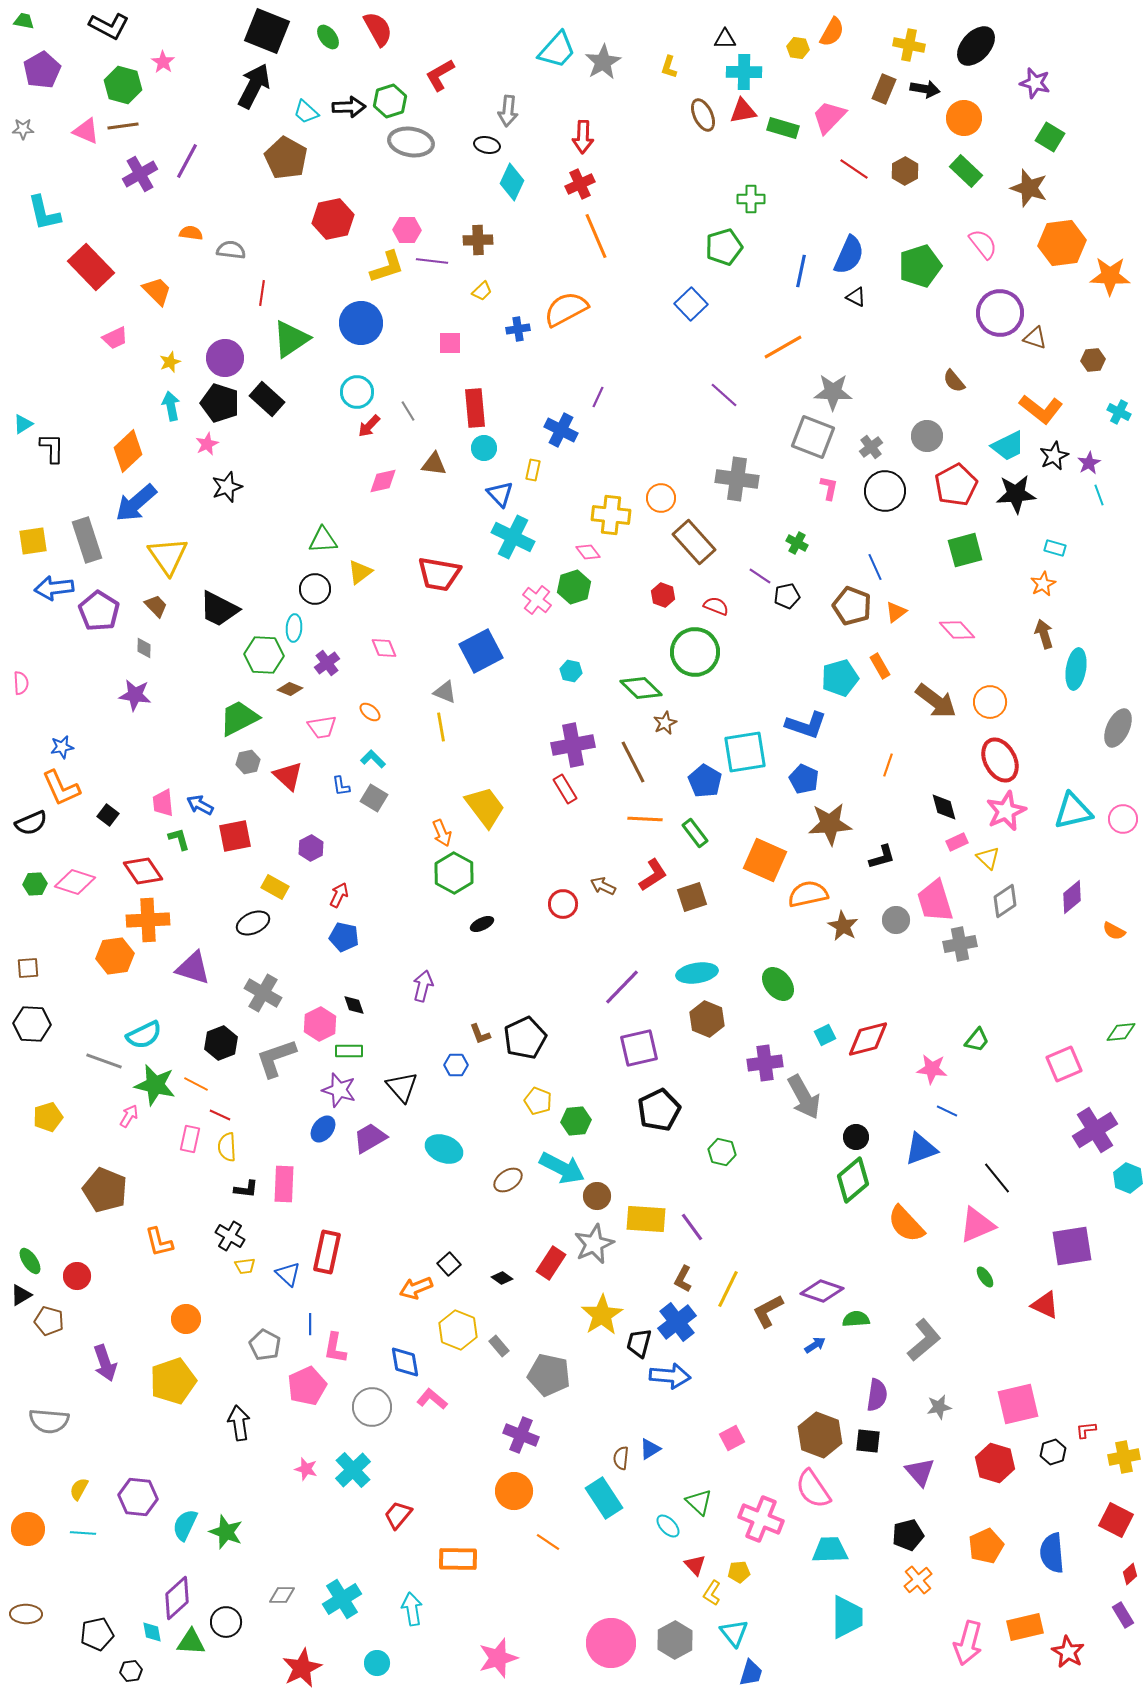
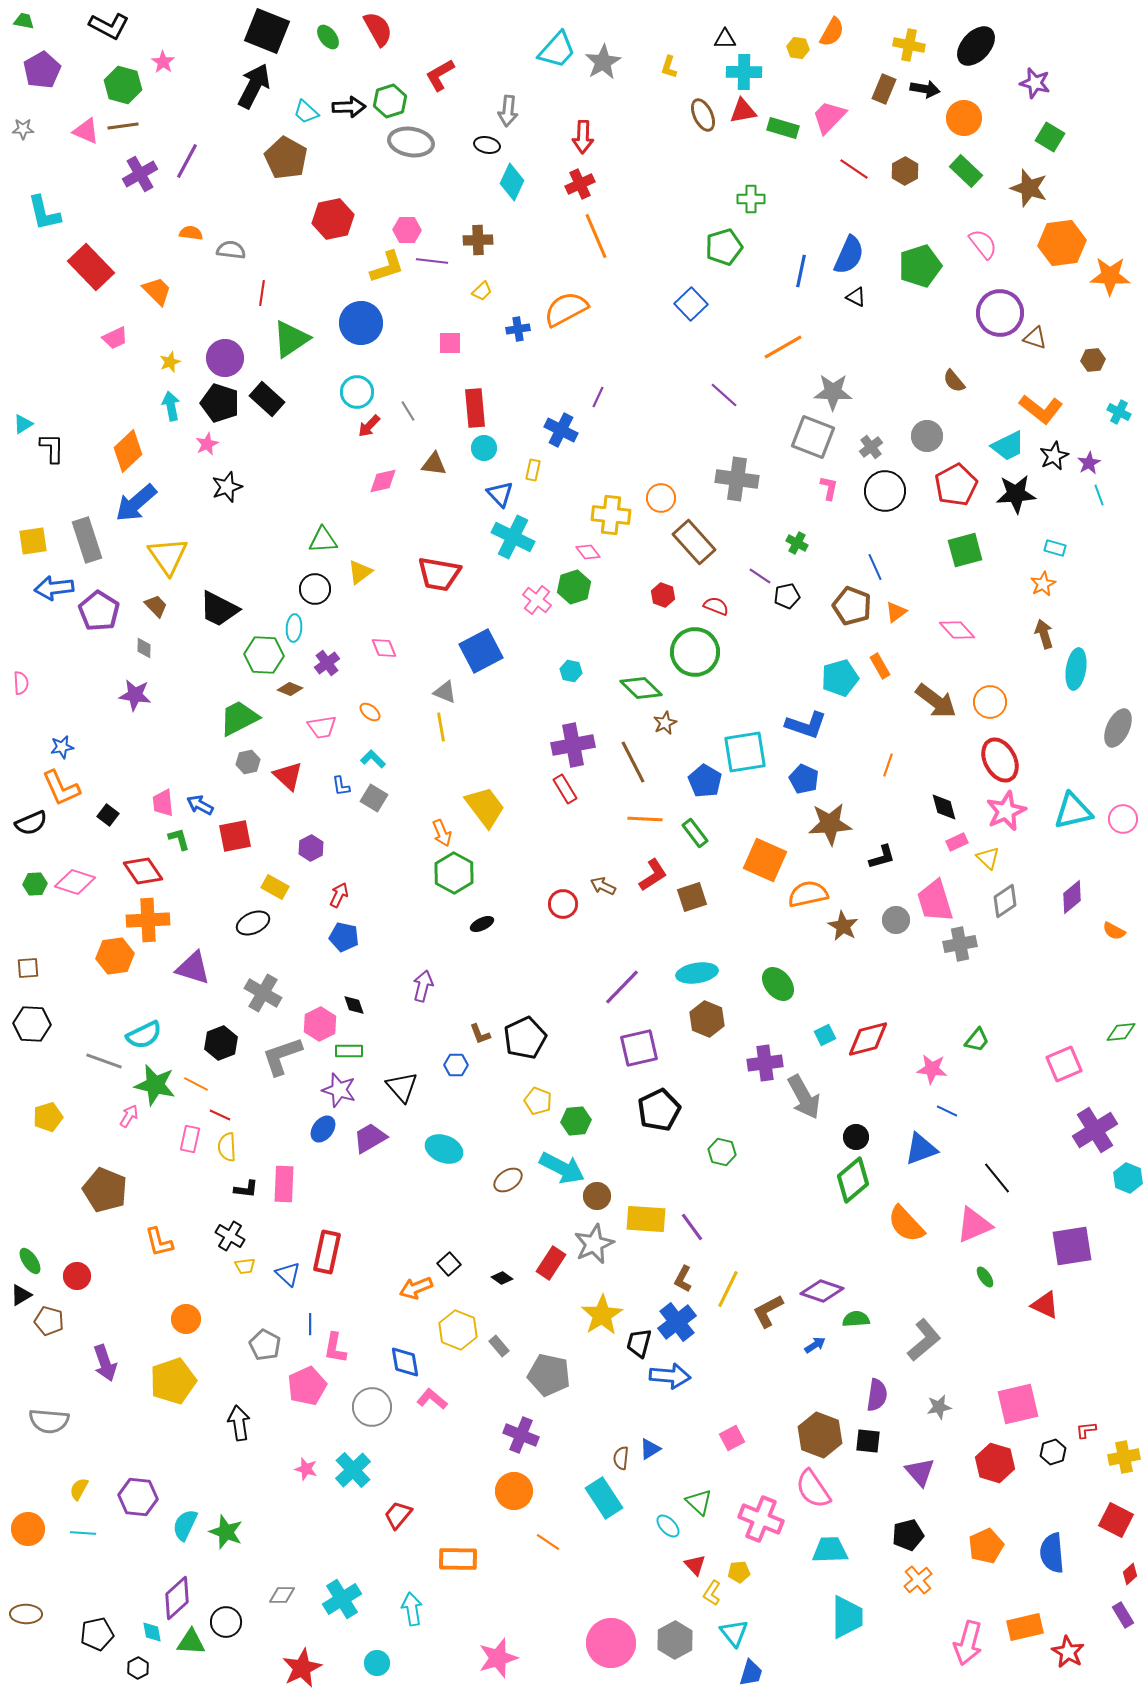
gray L-shape at (276, 1058): moved 6 px right, 2 px up
pink triangle at (977, 1225): moved 3 px left
black hexagon at (131, 1671): moved 7 px right, 3 px up; rotated 20 degrees counterclockwise
